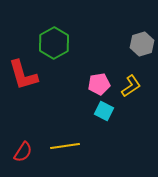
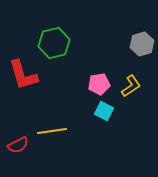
green hexagon: rotated 16 degrees clockwise
yellow line: moved 13 px left, 15 px up
red semicircle: moved 5 px left, 7 px up; rotated 30 degrees clockwise
